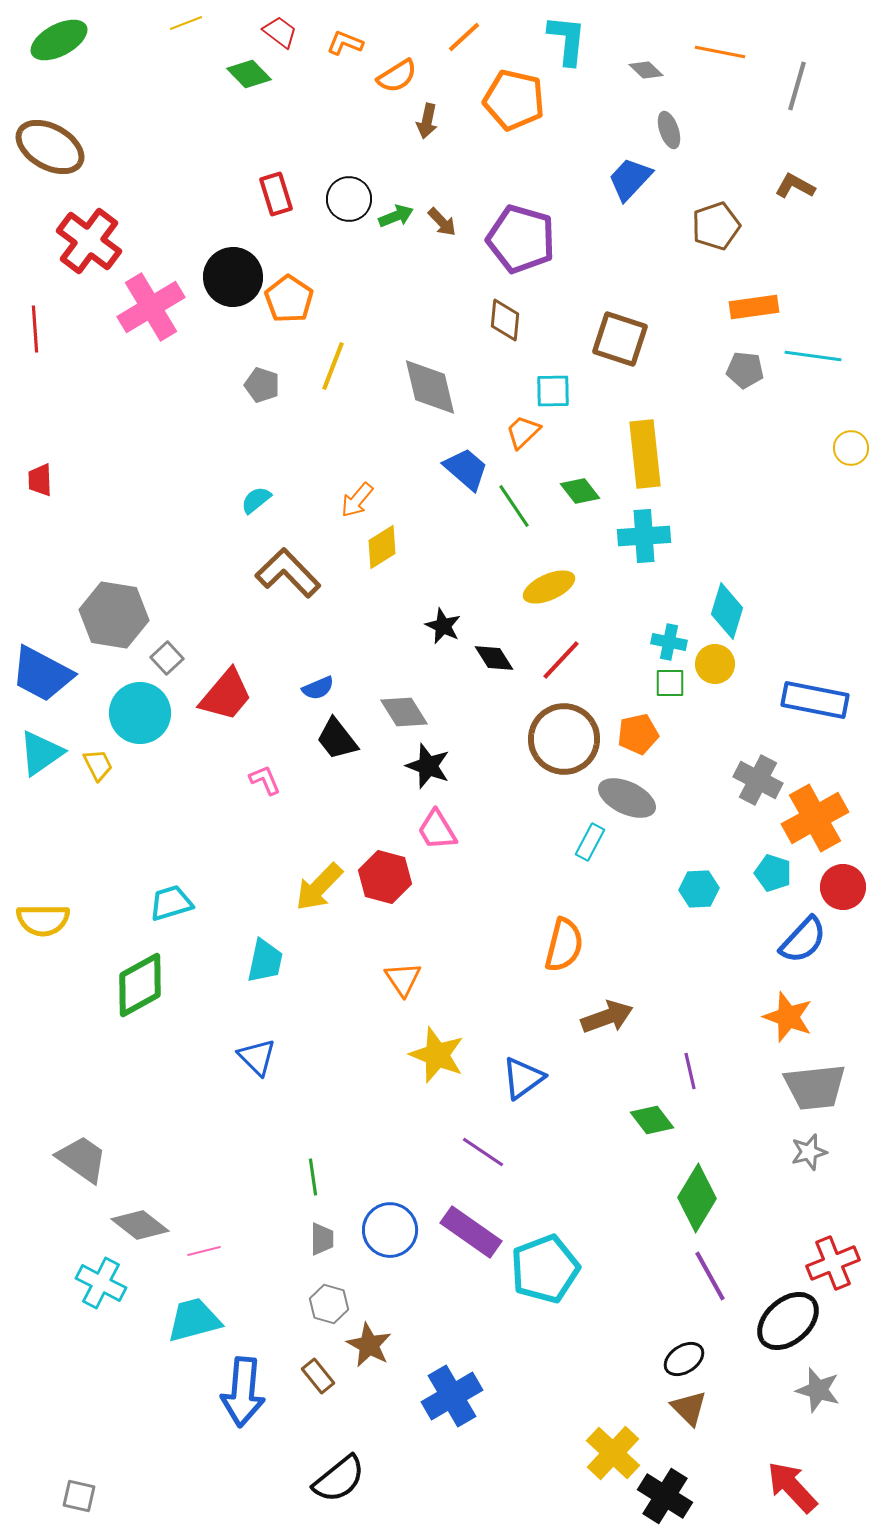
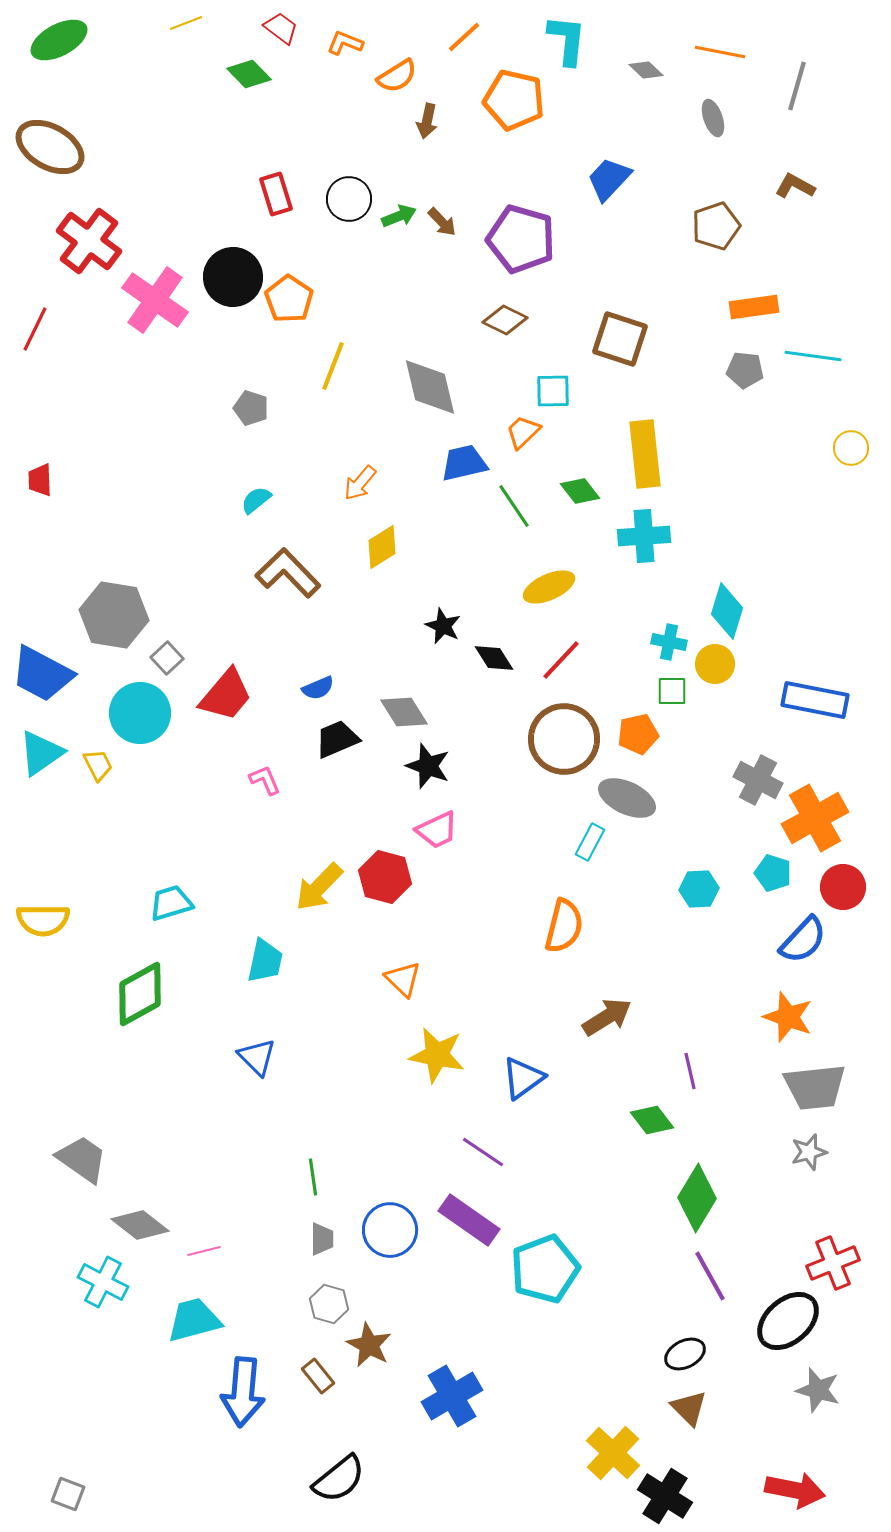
red trapezoid at (280, 32): moved 1 px right, 4 px up
gray ellipse at (669, 130): moved 44 px right, 12 px up
blue trapezoid at (630, 179): moved 21 px left
green arrow at (396, 216): moved 3 px right
pink cross at (151, 307): moved 4 px right, 7 px up; rotated 24 degrees counterclockwise
brown diamond at (505, 320): rotated 69 degrees counterclockwise
red line at (35, 329): rotated 30 degrees clockwise
gray pentagon at (262, 385): moved 11 px left, 23 px down
blue trapezoid at (466, 469): moved 2 px left, 6 px up; rotated 54 degrees counterclockwise
orange arrow at (357, 500): moved 3 px right, 17 px up
green square at (670, 683): moved 2 px right, 8 px down
black trapezoid at (337, 739): rotated 105 degrees clockwise
pink trapezoid at (437, 830): rotated 84 degrees counterclockwise
orange semicircle at (564, 945): moved 19 px up
orange triangle at (403, 979): rotated 12 degrees counterclockwise
green diamond at (140, 985): moved 9 px down
brown arrow at (607, 1017): rotated 12 degrees counterclockwise
yellow star at (437, 1055): rotated 10 degrees counterclockwise
purple rectangle at (471, 1232): moved 2 px left, 12 px up
cyan cross at (101, 1283): moved 2 px right, 1 px up
black ellipse at (684, 1359): moved 1 px right, 5 px up; rotated 6 degrees clockwise
red arrow at (792, 1487): moved 3 px right, 3 px down; rotated 144 degrees clockwise
gray square at (79, 1496): moved 11 px left, 2 px up; rotated 8 degrees clockwise
